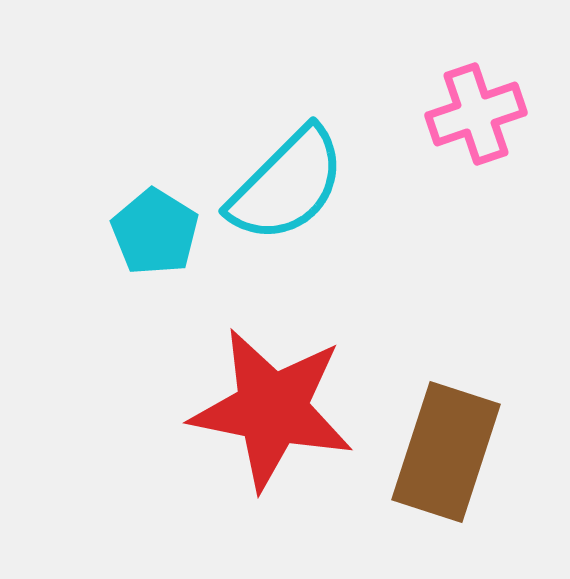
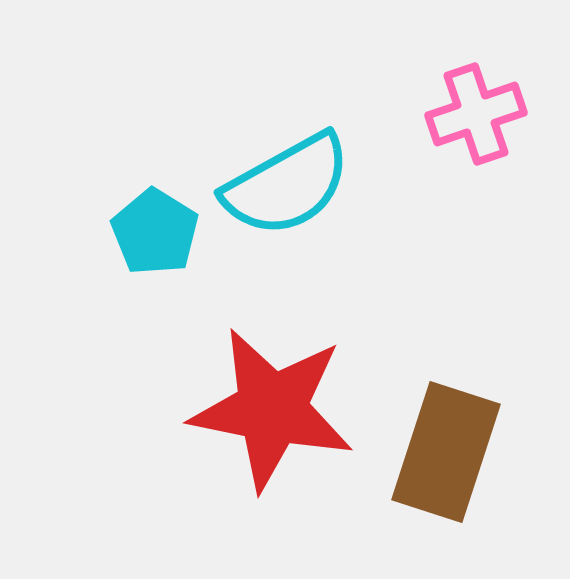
cyan semicircle: rotated 16 degrees clockwise
